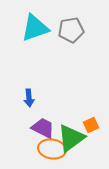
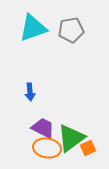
cyan triangle: moved 2 px left
blue arrow: moved 1 px right, 6 px up
orange square: moved 3 px left, 23 px down
orange ellipse: moved 5 px left, 1 px up
